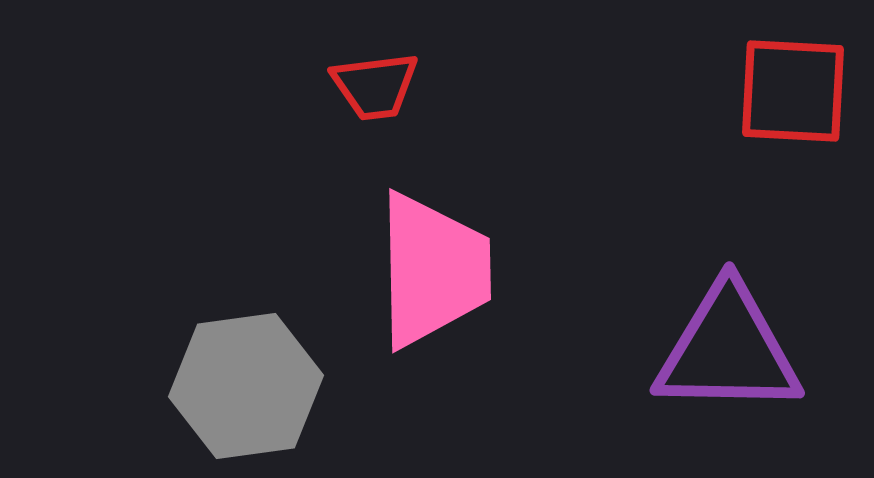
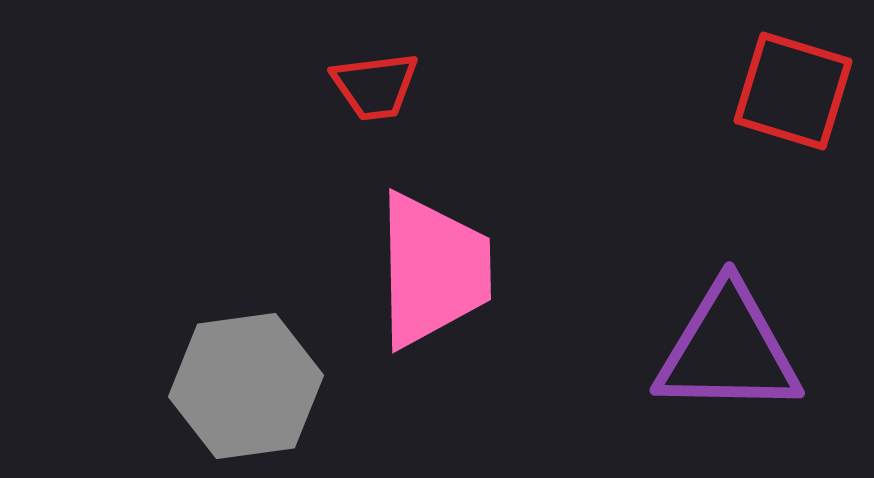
red square: rotated 14 degrees clockwise
